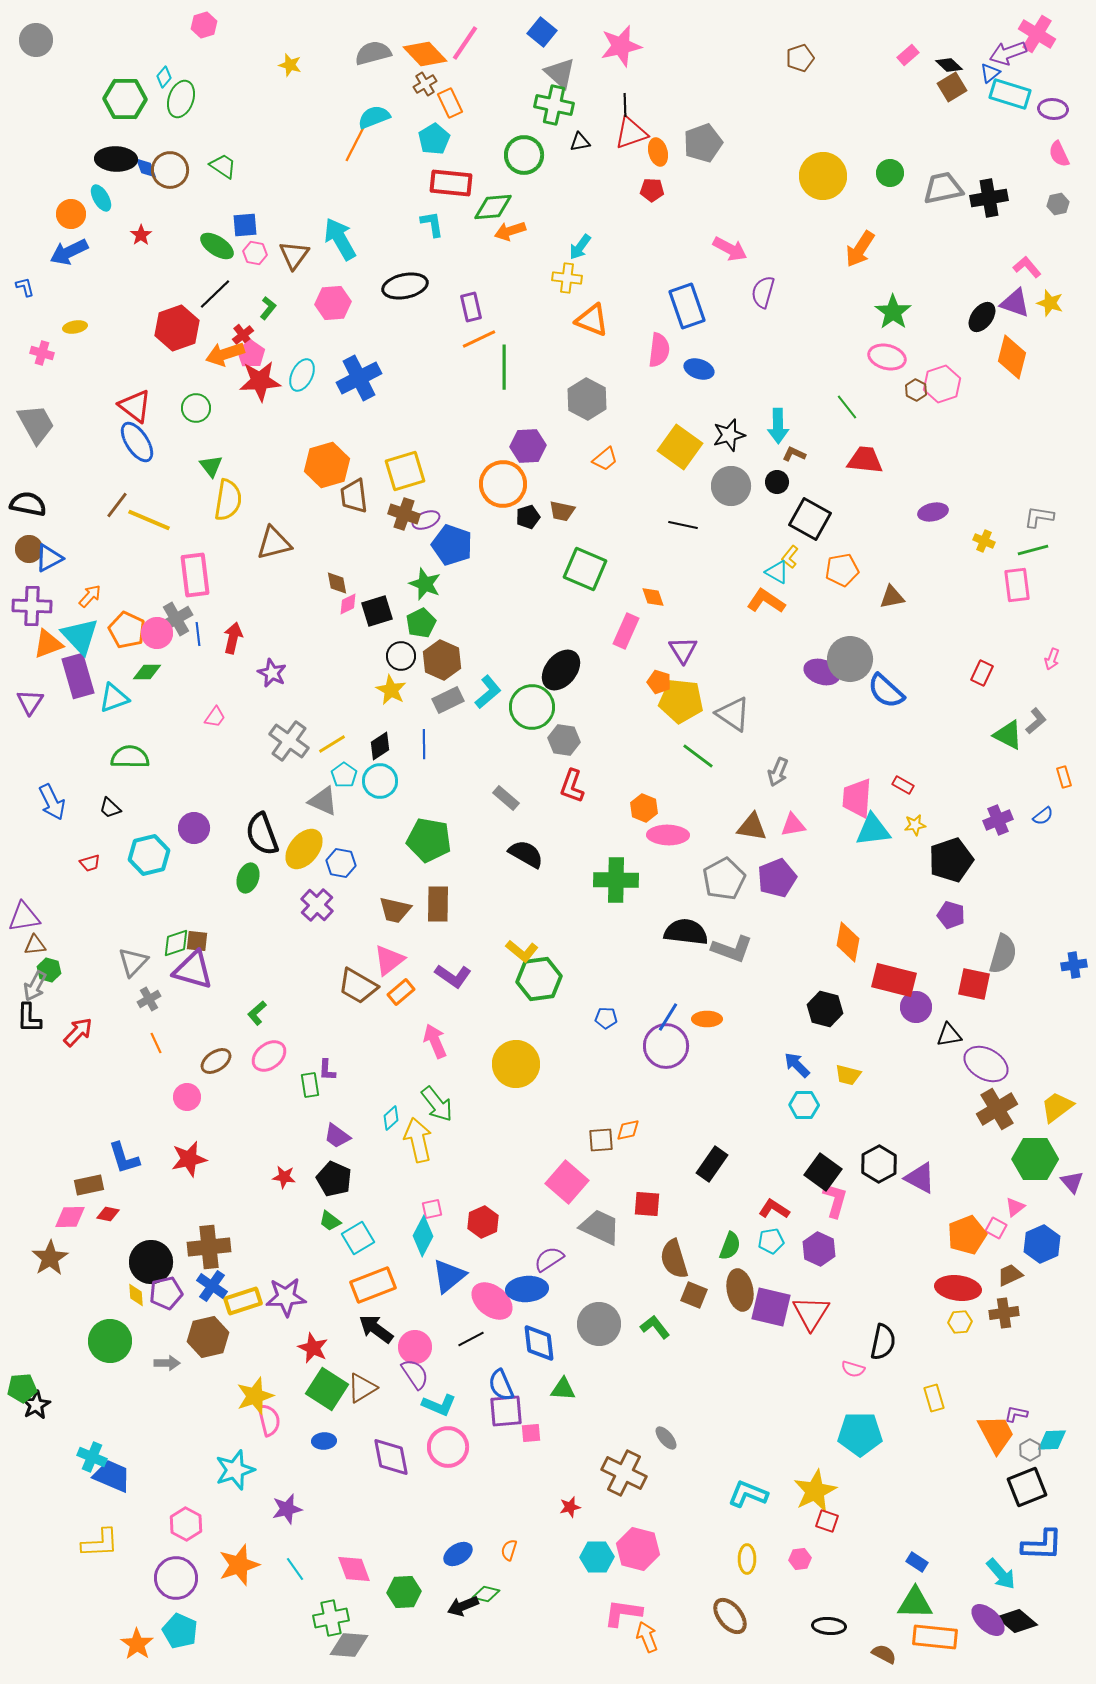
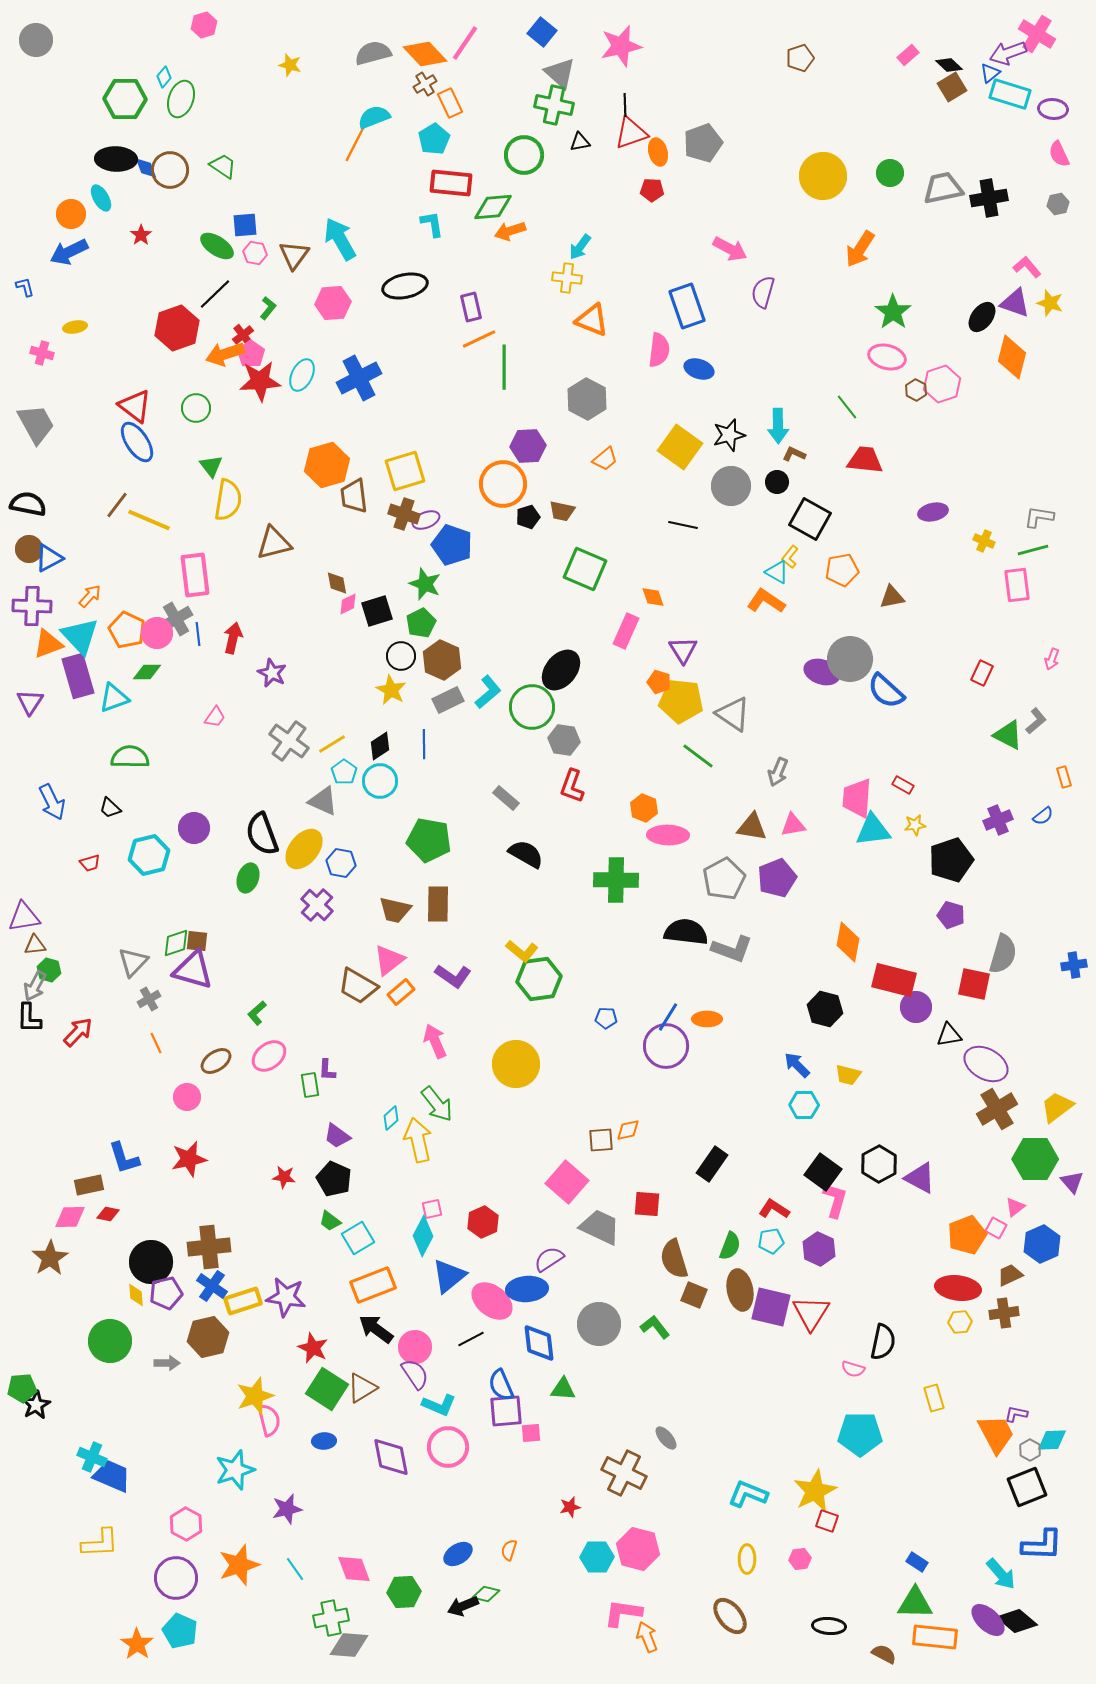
cyan pentagon at (344, 775): moved 3 px up
purple star at (286, 1297): rotated 12 degrees clockwise
